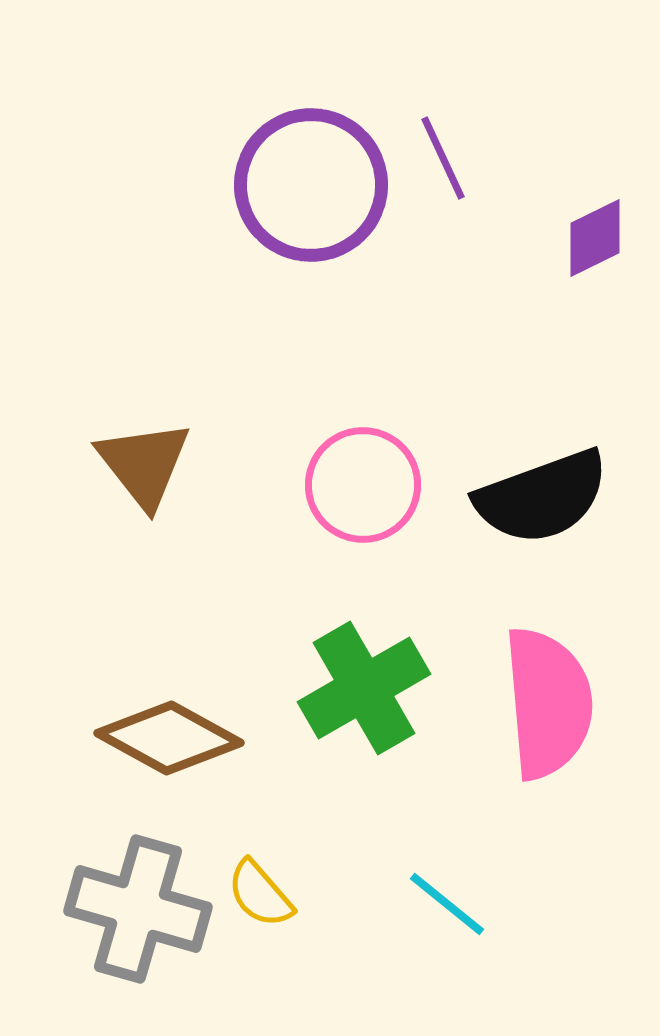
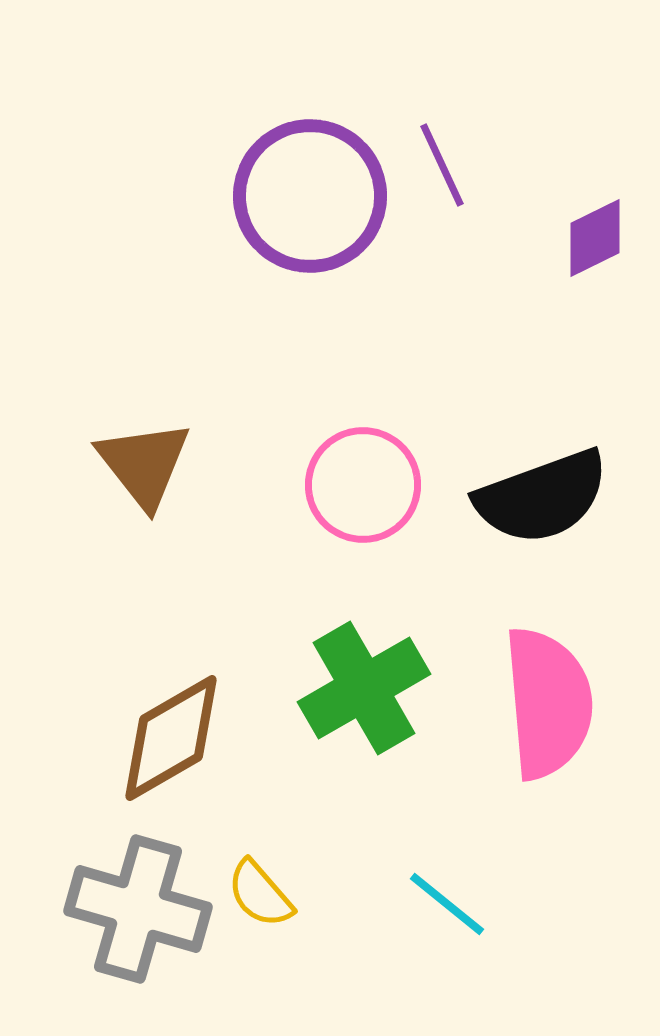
purple line: moved 1 px left, 7 px down
purple circle: moved 1 px left, 11 px down
brown diamond: moved 2 px right; rotated 59 degrees counterclockwise
